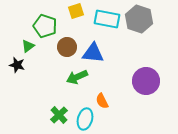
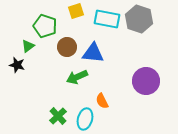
green cross: moved 1 px left, 1 px down
